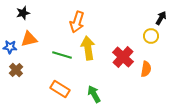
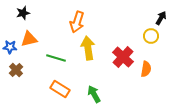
green line: moved 6 px left, 3 px down
